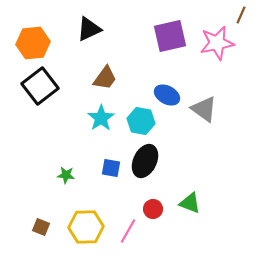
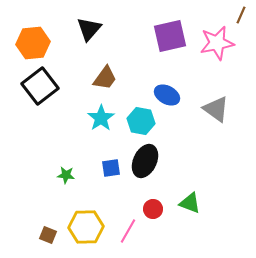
black triangle: rotated 24 degrees counterclockwise
gray triangle: moved 12 px right
blue square: rotated 18 degrees counterclockwise
brown square: moved 7 px right, 8 px down
